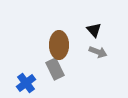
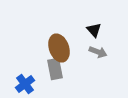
brown ellipse: moved 3 px down; rotated 20 degrees counterclockwise
gray rectangle: rotated 15 degrees clockwise
blue cross: moved 1 px left, 1 px down
